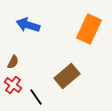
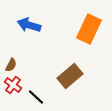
blue arrow: moved 1 px right
brown semicircle: moved 2 px left, 3 px down
brown rectangle: moved 3 px right
black line: rotated 12 degrees counterclockwise
